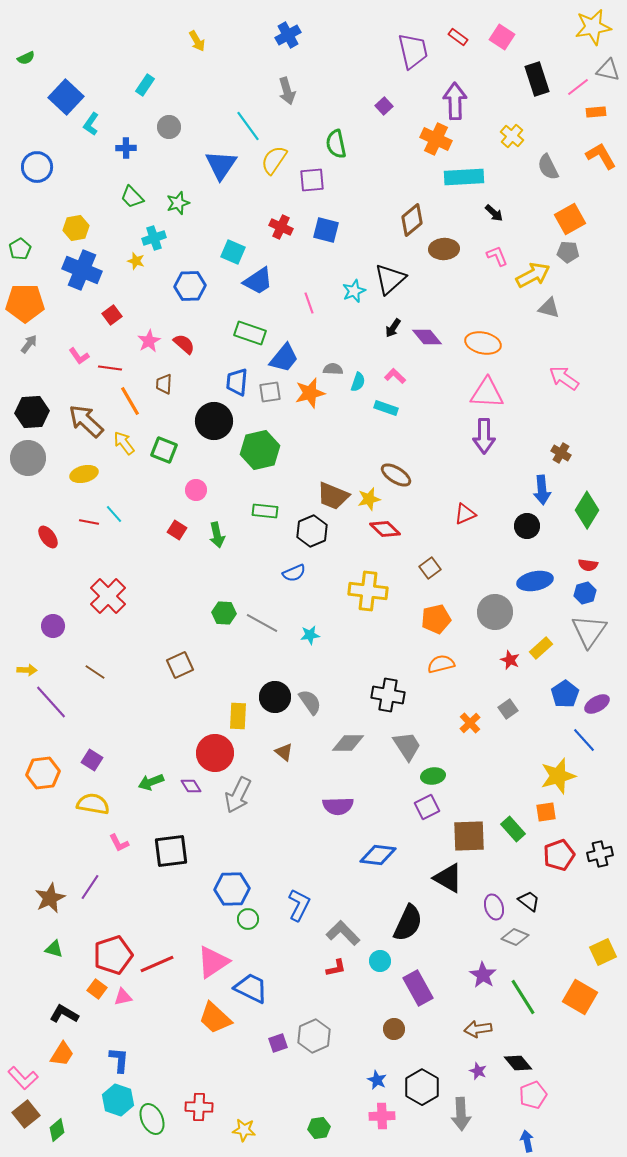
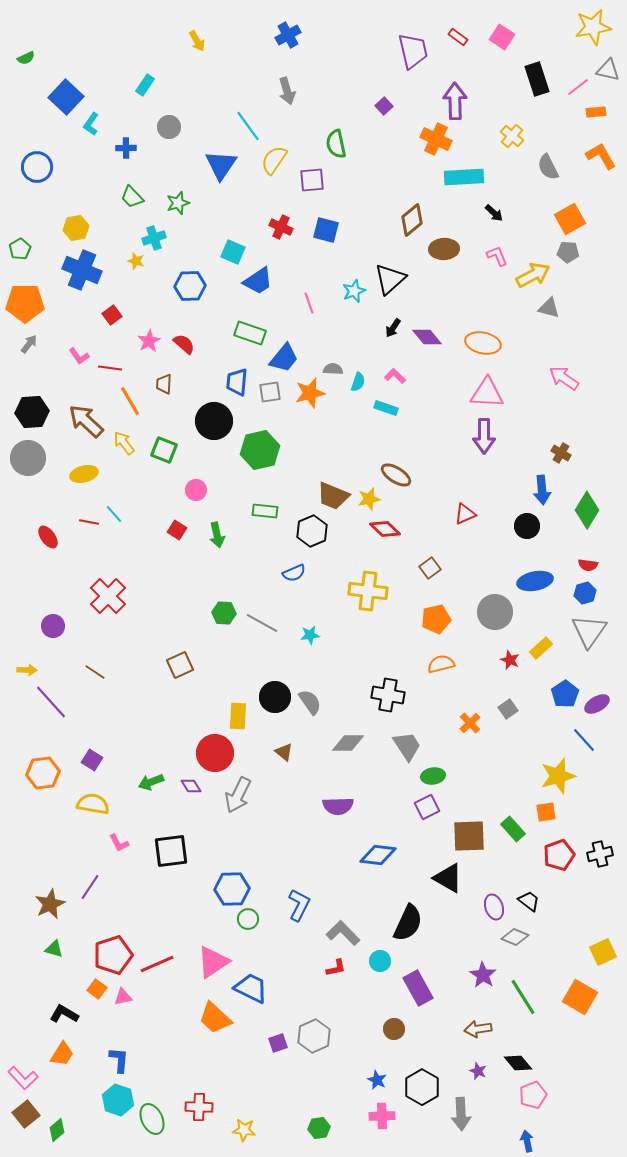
brown star at (50, 898): moved 6 px down
